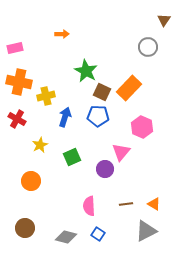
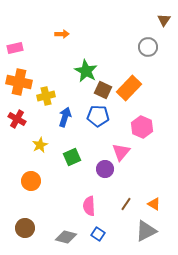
brown square: moved 1 px right, 2 px up
brown line: rotated 48 degrees counterclockwise
